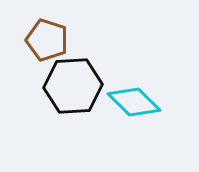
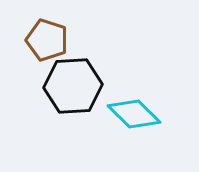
cyan diamond: moved 12 px down
